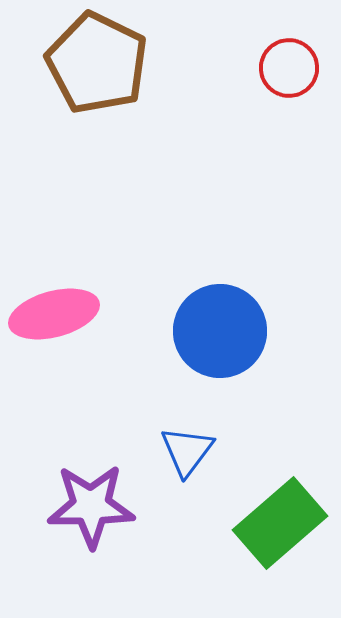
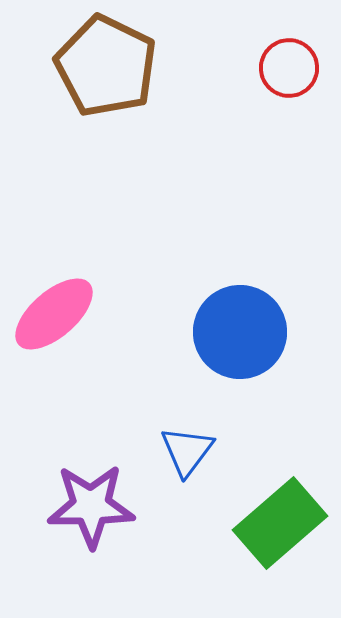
brown pentagon: moved 9 px right, 3 px down
pink ellipse: rotated 26 degrees counterclockwise
blue circle: moved 20 px right, 1 px down
